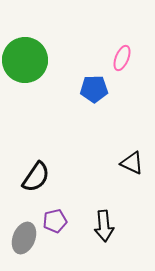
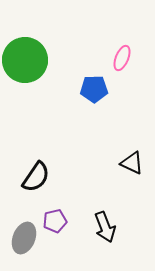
black arrow: moved 1 px right, 1 px down; rotated 16 degrees counterclockwise
